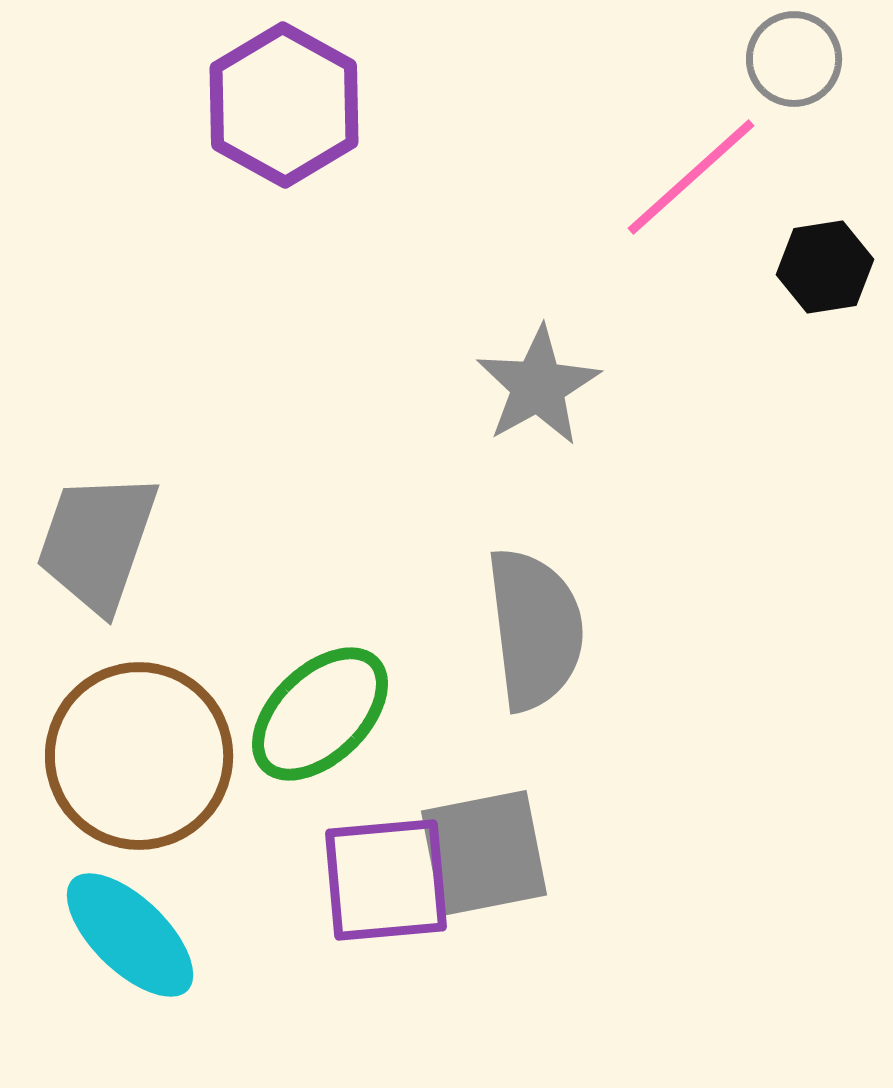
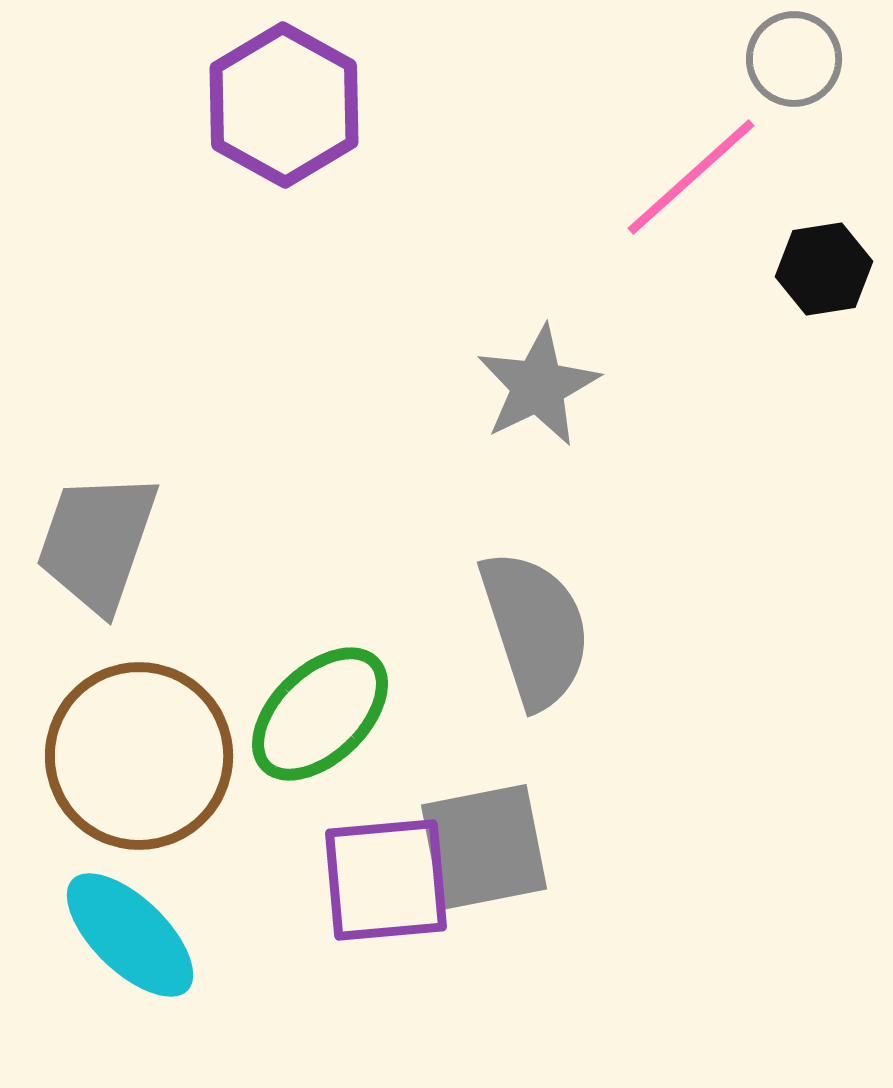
black hexagon: moved 1 px left, 2 px down
gray star: rotated 3 degrees clockwise
gray semicircle: rotated 11 degrees counterclockwise
gray square: moved 6 px up
